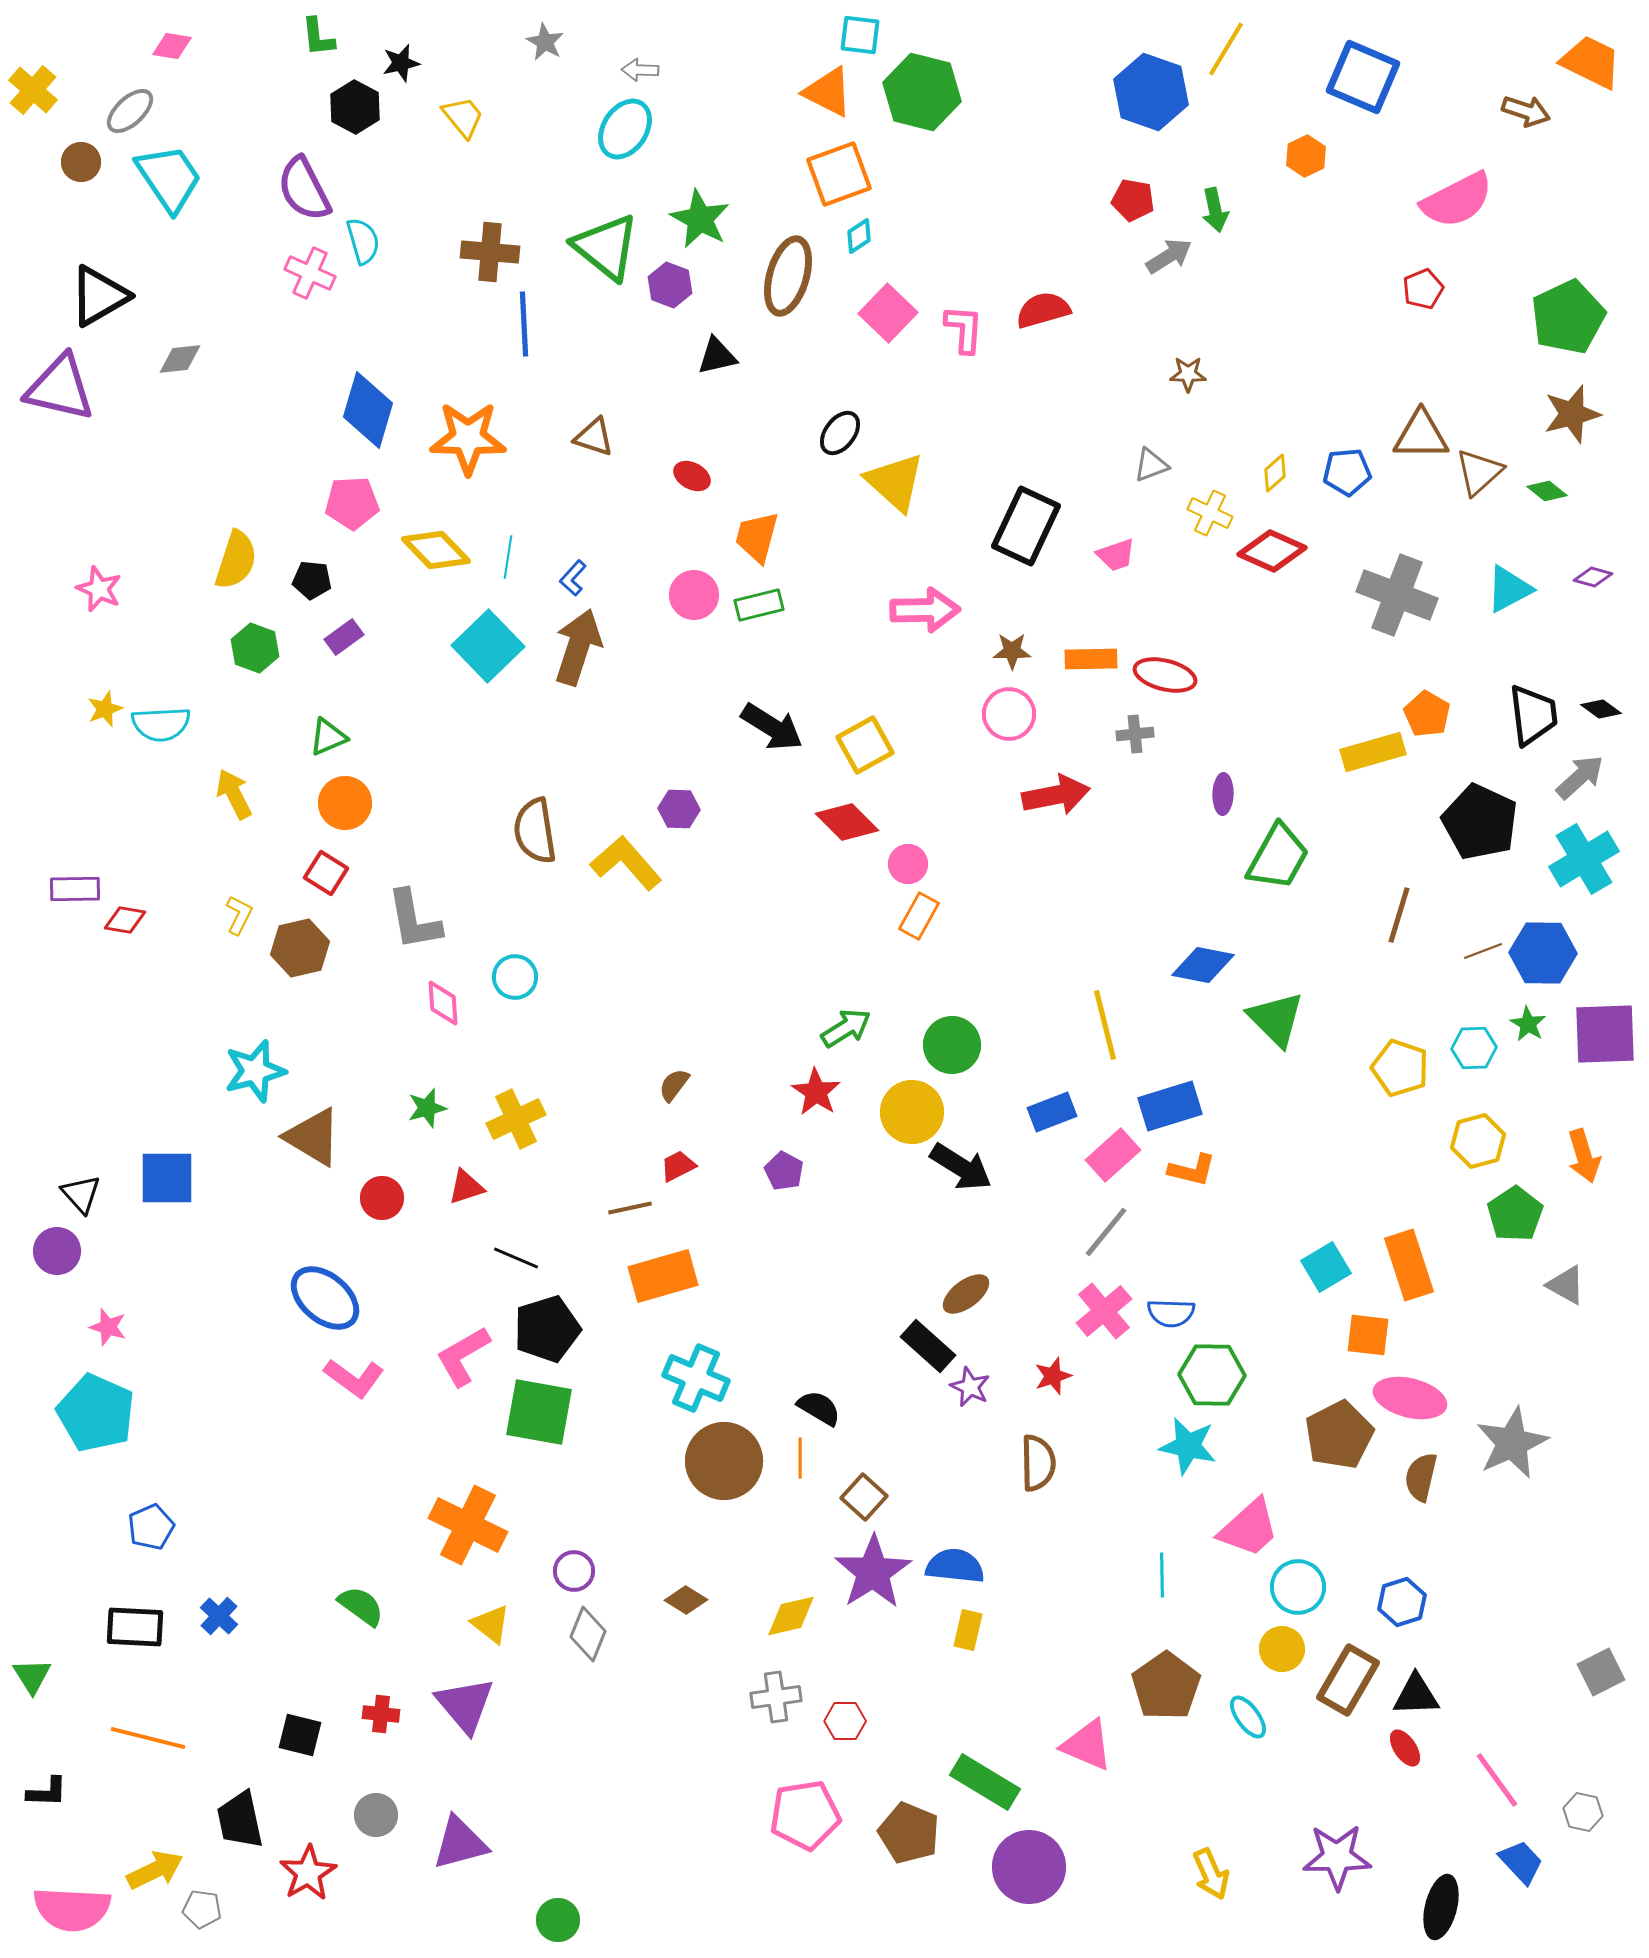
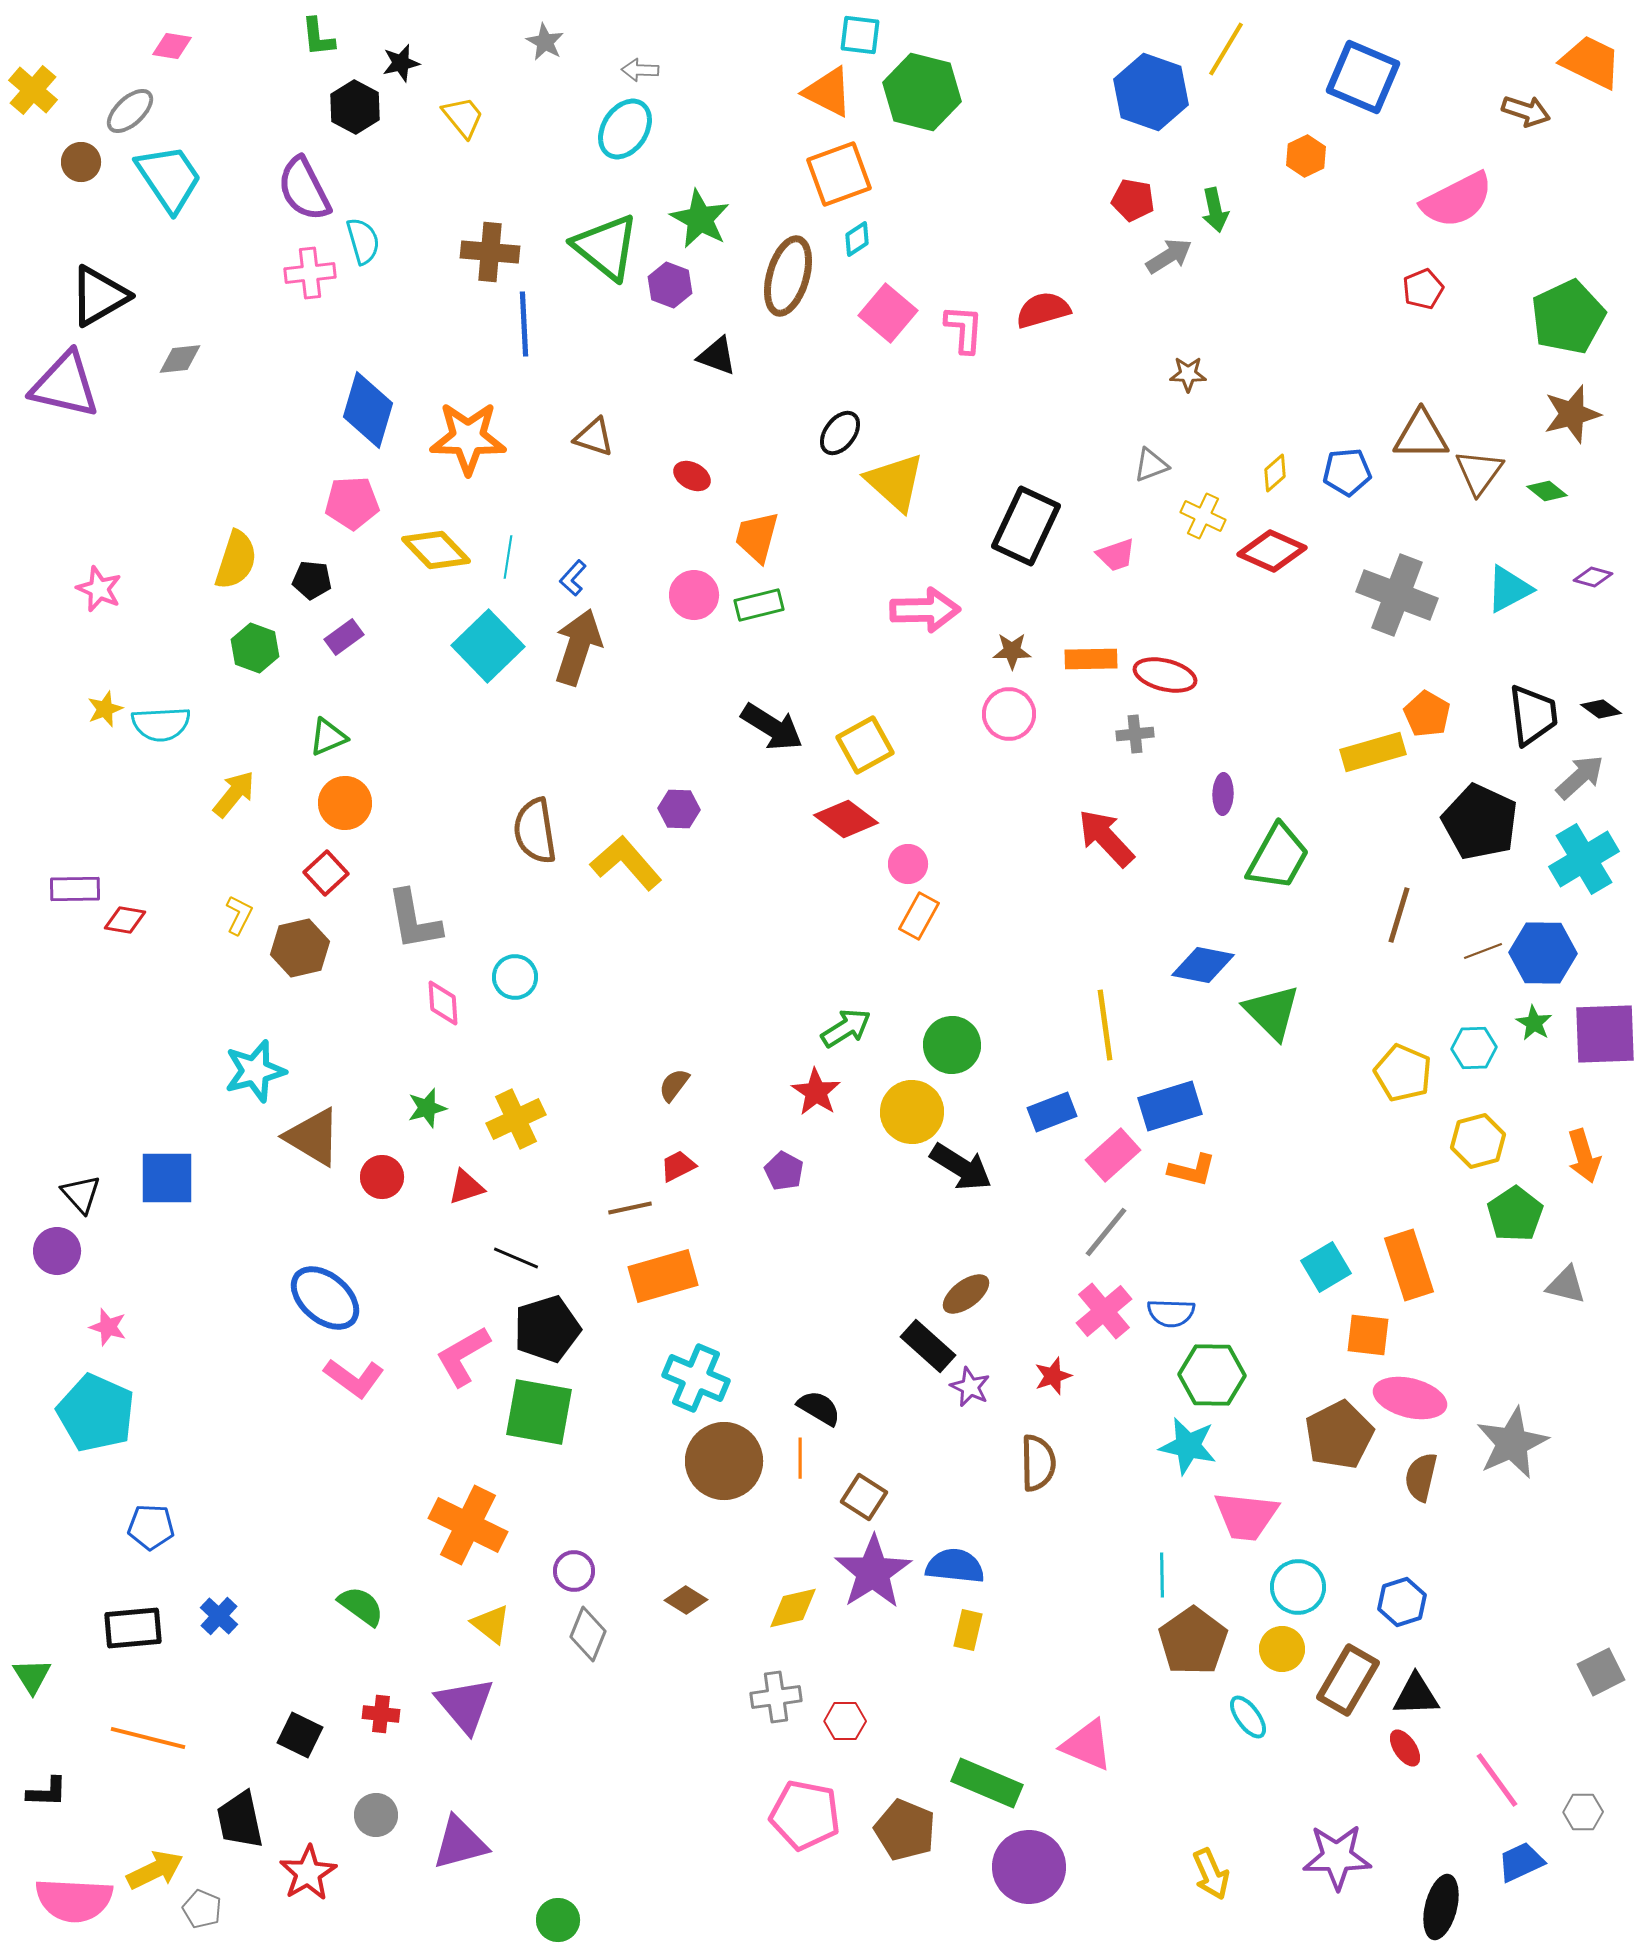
cyan diamond at (859, 236): moved 2 px left, 3 px down
pink cross at (310, 273): rotated 30 degrees counterclockwise
pink square at (888, 313): rotated 4 degrees counterclockwise
black triangle at (717, 356): rotated 33 degrees clockwise
purple triangle at (60, 388): moved 5 px right, 3 px up
brown triangle at (1479, 472): rotated 12 degrees counterclockwise
yellow cross at (1210, 513): moved 7 px left, 3 px down
yellow arrow at (234, 794): rotated 66 degrees clockwise
red arrow at (1056, 795): moved 50 px right, 43 px down; rotated 122 degrees counterclockwise
red diamond at (847, 822): moved 1 px left, 3 px up; rotated 8 degrees counterclockwise
red square at (326, 873): rotated 15 degrees clockwise
green triangle at (1276, 1019): moved 4 px left, 7 px up
green star at (1528, 1024): moved 6 px right, 1 px up
yellow line at (1105, 1025): rotated 6 degrees clockwise
yellow pentagon at (1400, 1068): moved 3 px right, 5 px down; rotated 4 degrees clockwise
red circle at (382, 1198): moved 21 px up
gray triangle at (1566, 1285): rotated 15 degrees counterclockwise
brown square at (864, 1497): rotated 9 degrees counterclockwise
blue pentagon at (151, 1527): rotated 27 degrees clockwise
pink trapezoid at (1249, 1528): moved 3 px left, 12 px up; rotated 48 degrees clockwise
yellow diamond at (791, 1616): moved 2 px right, 8 px up
black rectangle at (135, 1627): moved 2 px left, 1 px down; rotated 8 degrees counterclockwise
brown pentagon at (1166, 1686): moved 27 px right, 45 px up
black square at (300, 1735): rotated 12 degrees clockwise
green rectangle at (985, 1782): moved 2 px right, 1 px down; rotated 8 degrees counterclockwise
gray hexagon at (1583, 1812): rotated 12 degrees counterclockwise
pink pentagon at (805, 1815): rotated 20 degrees clockwise
brown pentagon at (909, 1833): moved 4 px left, 3 px up
blue trapezoid at (1521, 1862): rotated 72 degrees counterclockwise
pink semicircle at (72, 1909): moved 2 px right, 9 px up
gray pentagon at (202, 1909): rotated 15 degrees clockwise
